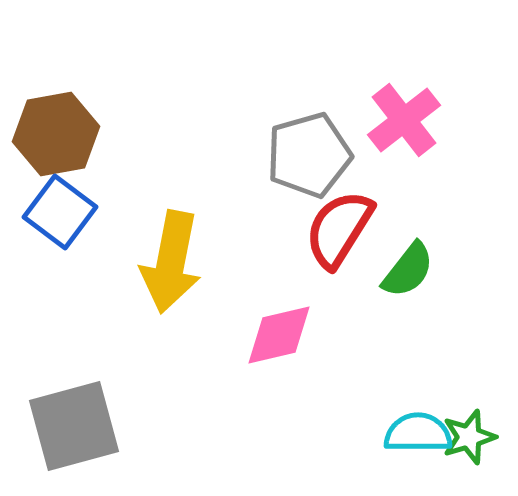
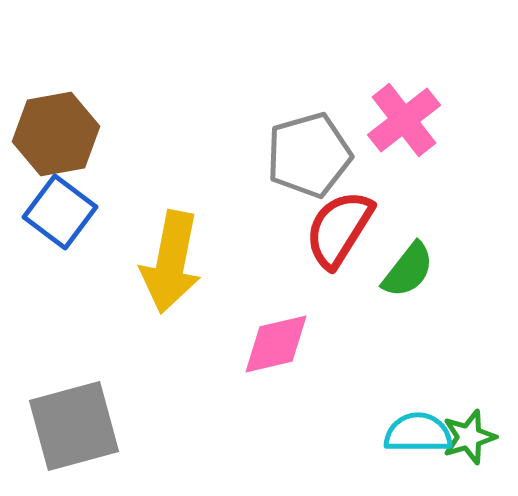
pink diamond: moved 3 px left, 9 px down
